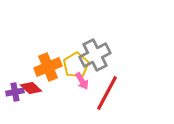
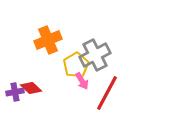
orange cross: moved 27 px up
